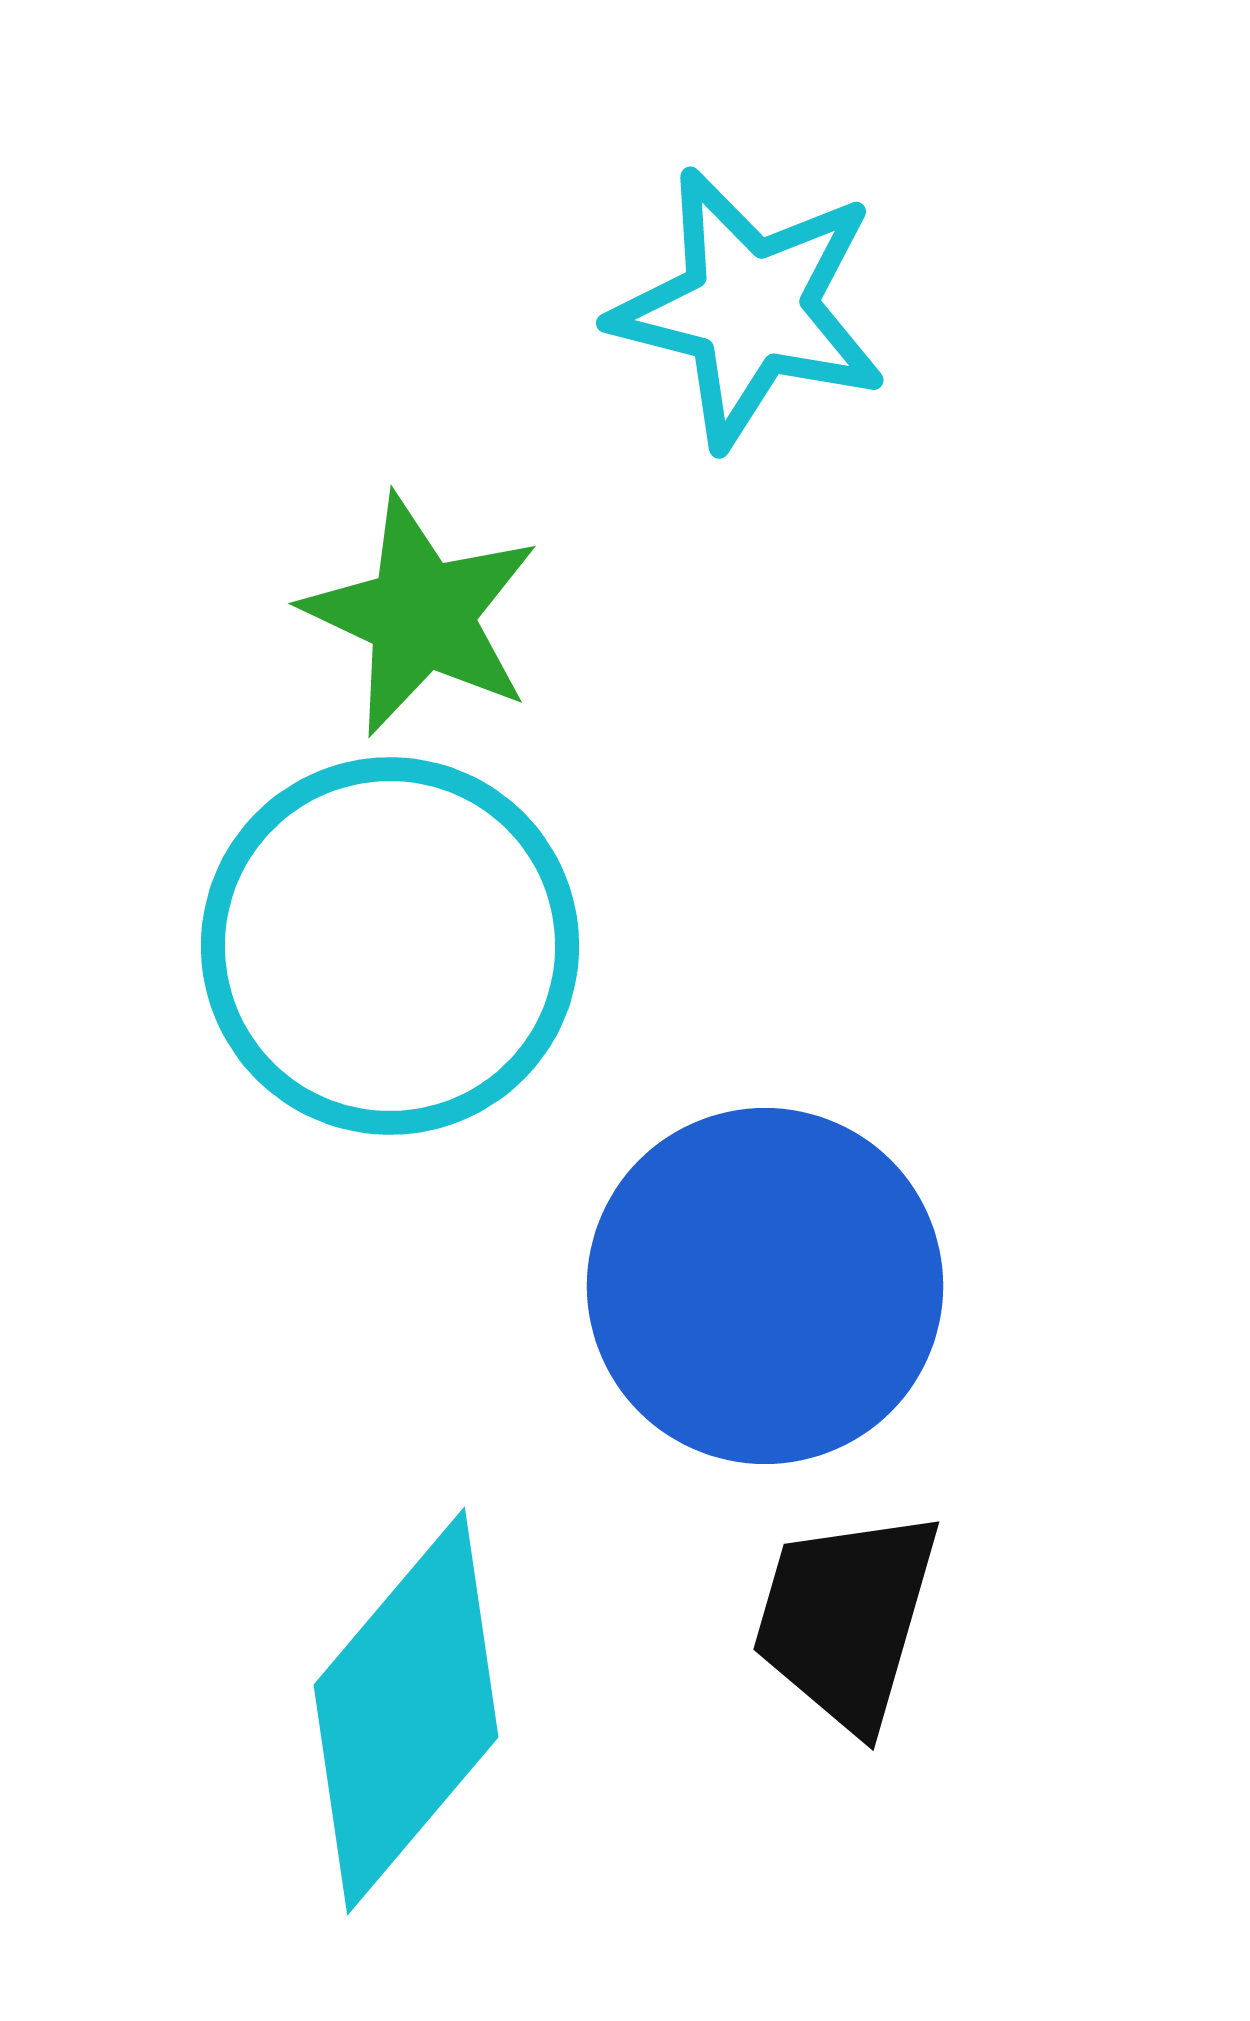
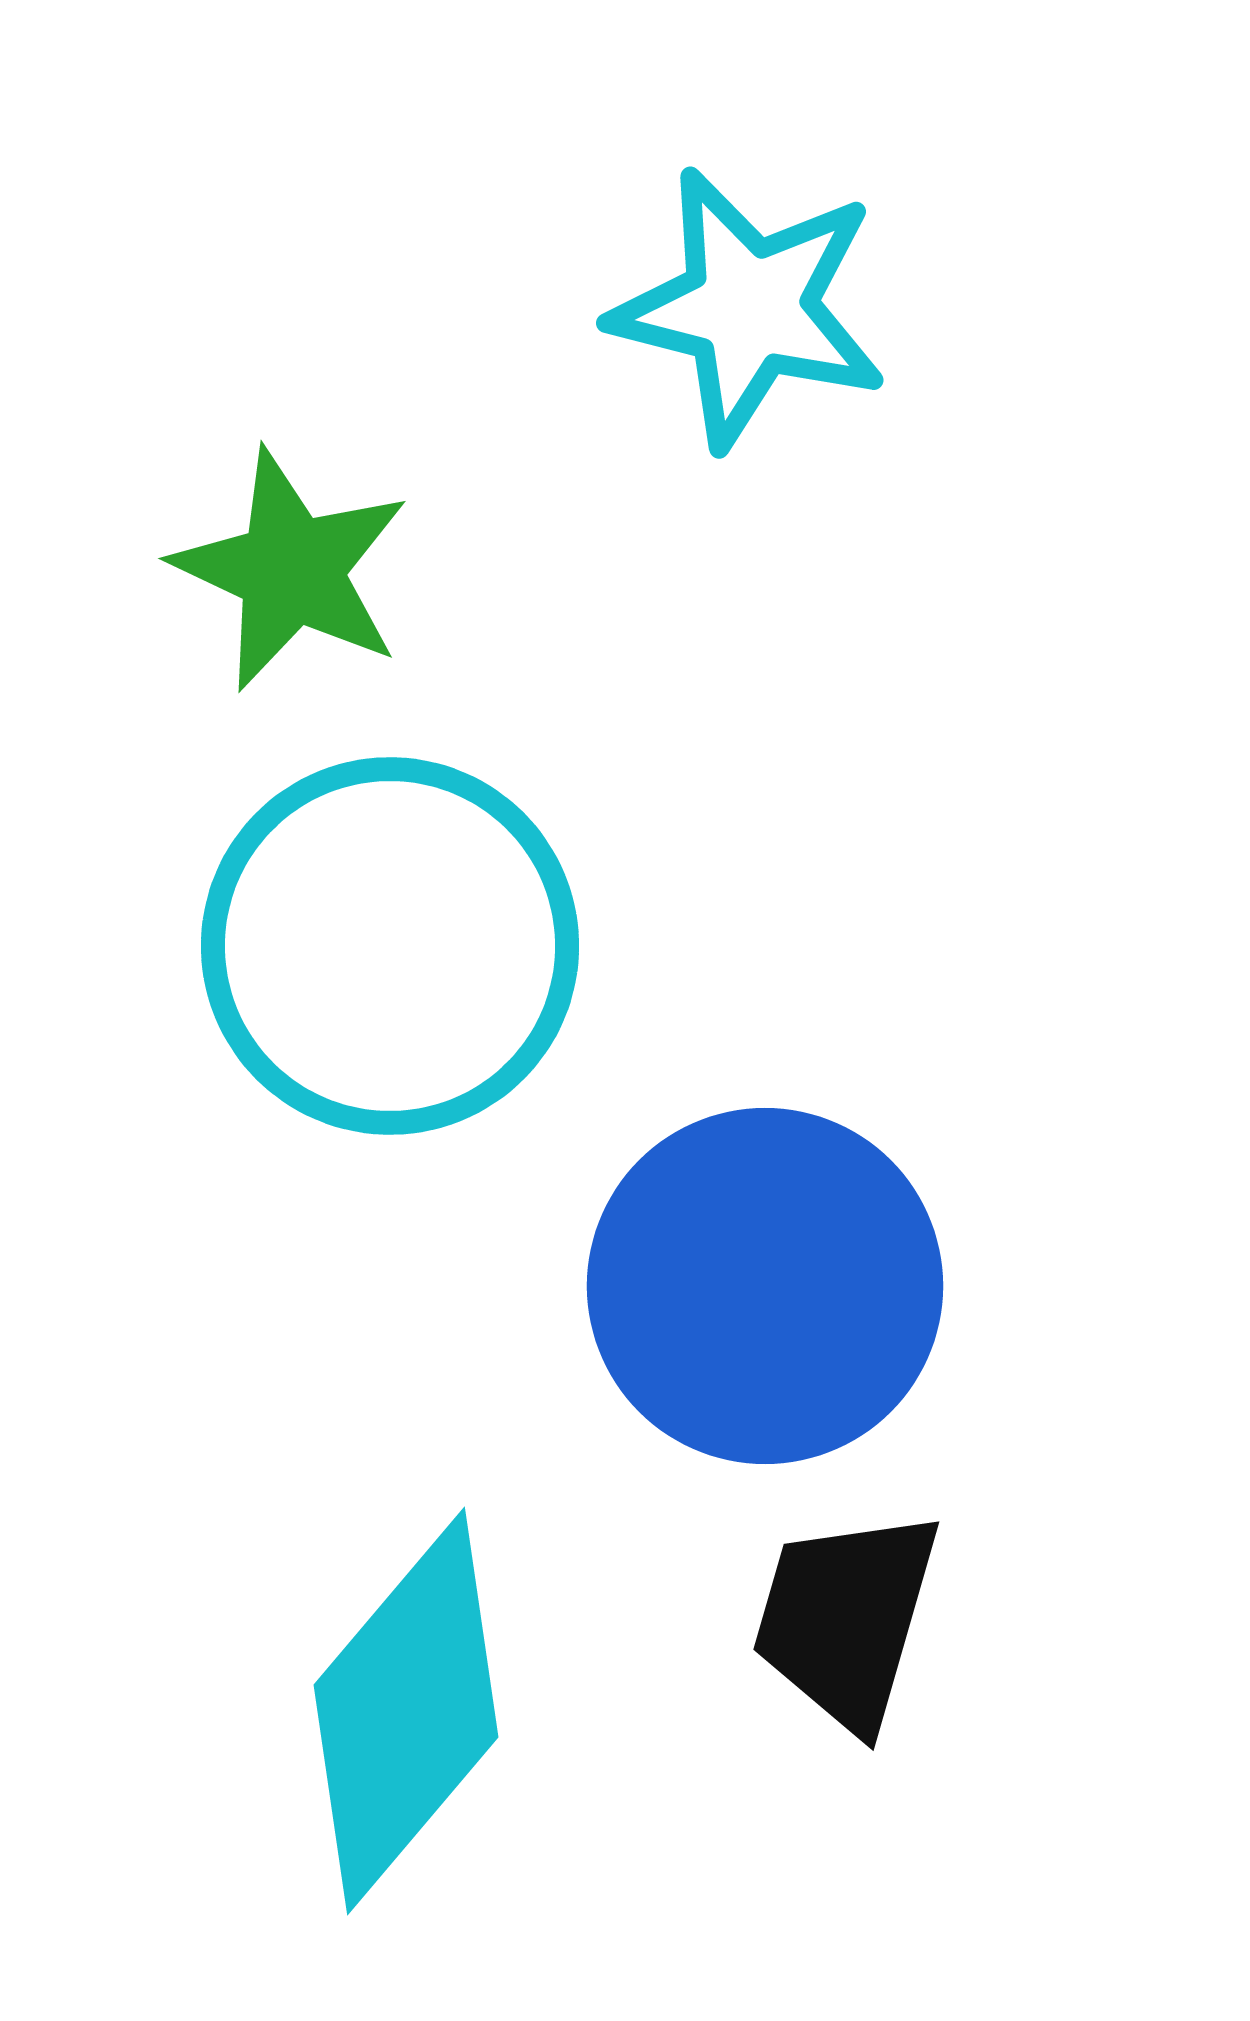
green star: moved 130 px left, 45 px up
